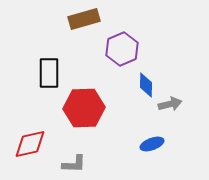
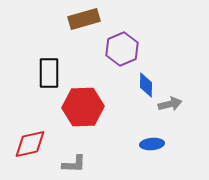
red hexagon: moved 1 px left, 1 px up
blue ellipse: rotated 15 degrees clockwise
